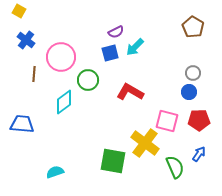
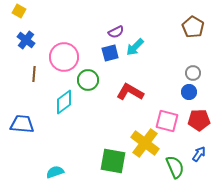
pink circle: moved 3 px right
